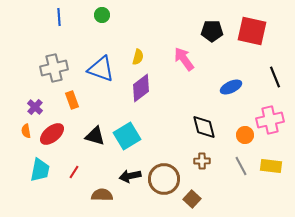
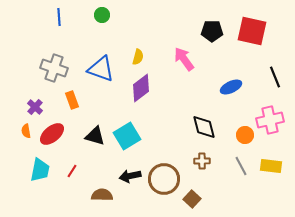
gray cross: rotated 32 degrees clockwise
red line: moved 2 px left, 1 px up
